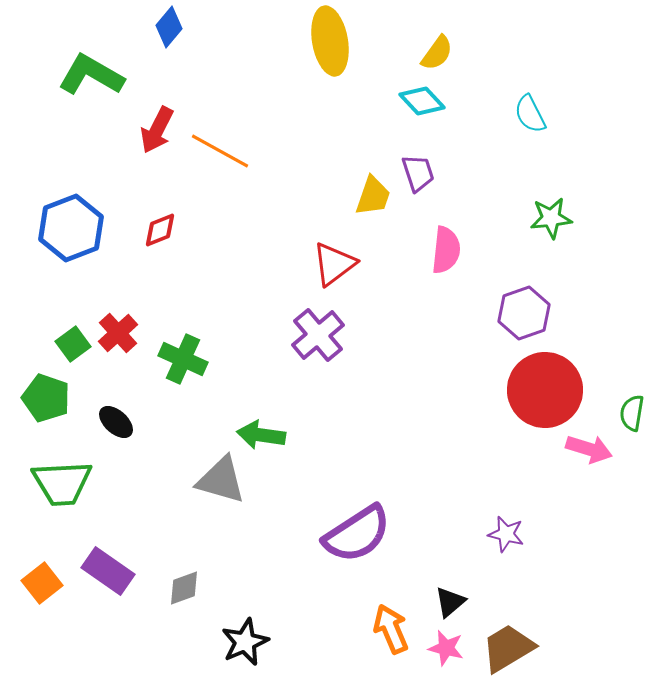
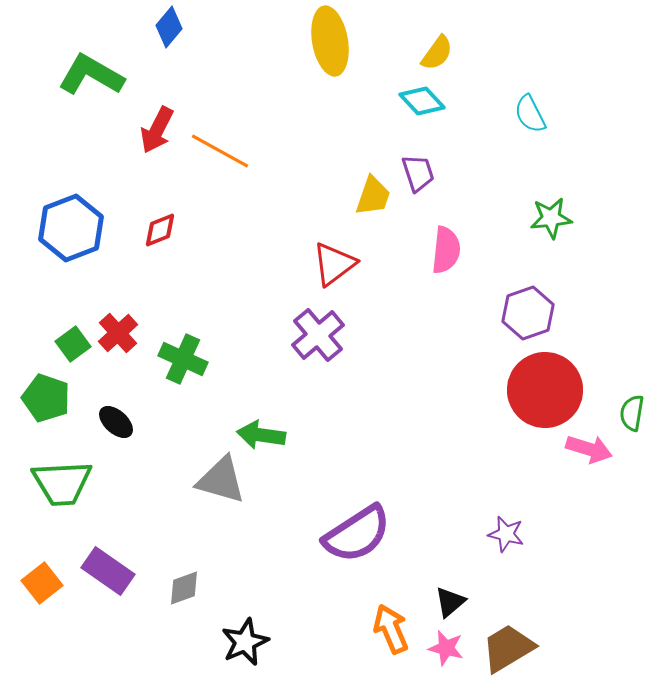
purple hexagon: moved 4 px right
